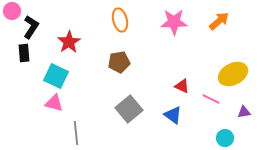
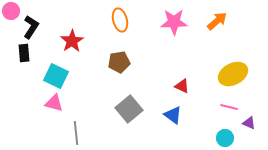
pink circle: moved 1 px left
orange arrow: moved 2 px left
red star: moved 3 px right, 1 px up
pink line: moved 18 px right, 8 px down; rotated 12 degrees counterclockwise
purple triangle: moved 5 px right, 11 px down; rotated 32 degrees clockwise
